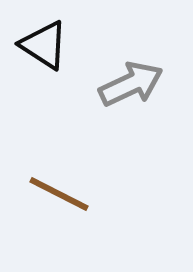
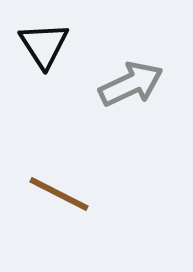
black triangle: rotated 24 degrees clockwise
